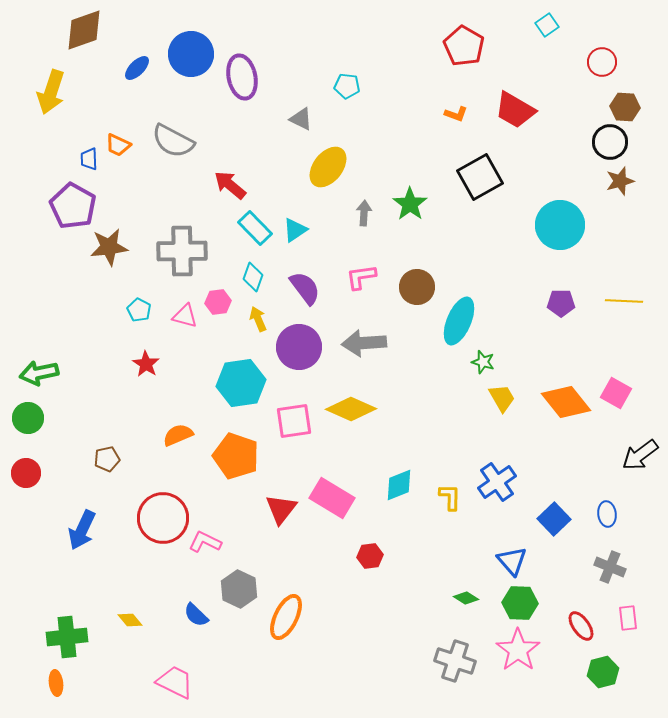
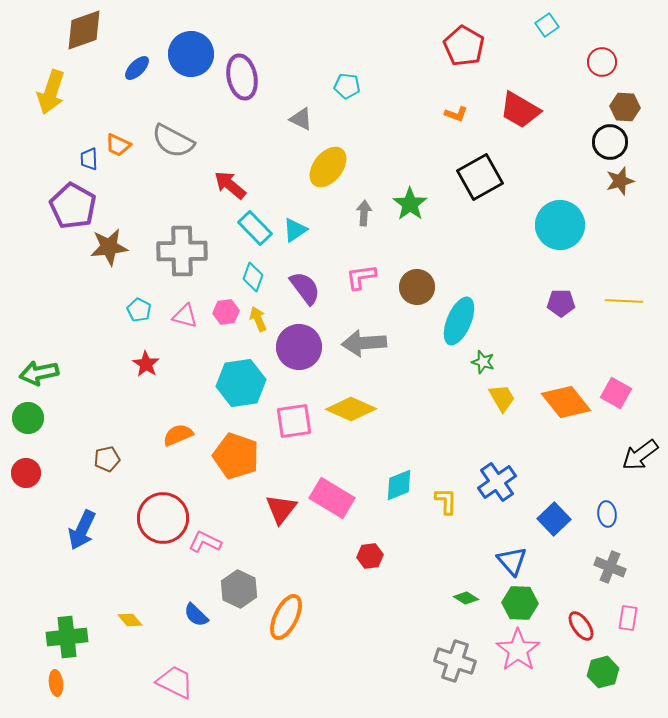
red trapezoid at (515, 110): moved 5 px right
pink hexagon at (218, 302): moved 8 px right, 10 px down
yellow L-shape at (450, 497): moved 4 px left, 4 px down
pink rectangle at (628, 618): rotated 15 degrees clockwise
